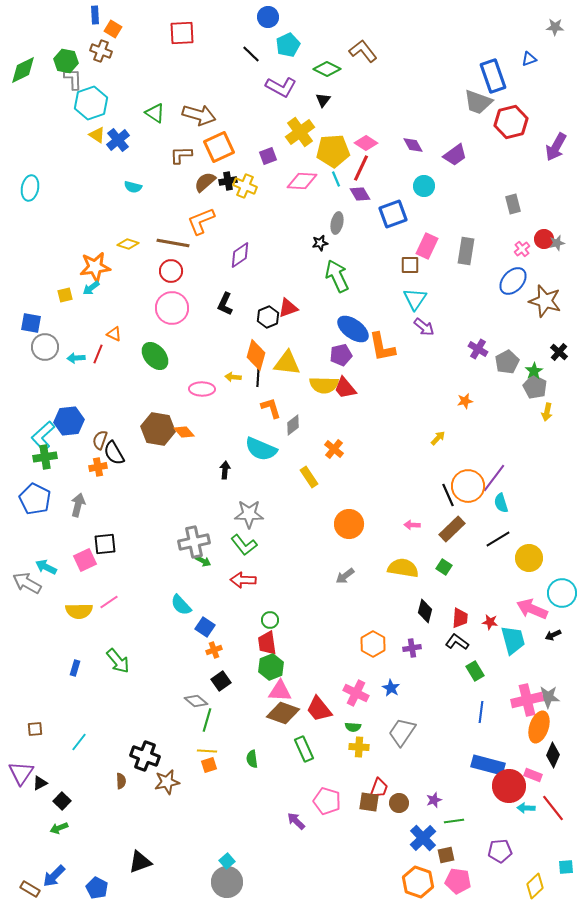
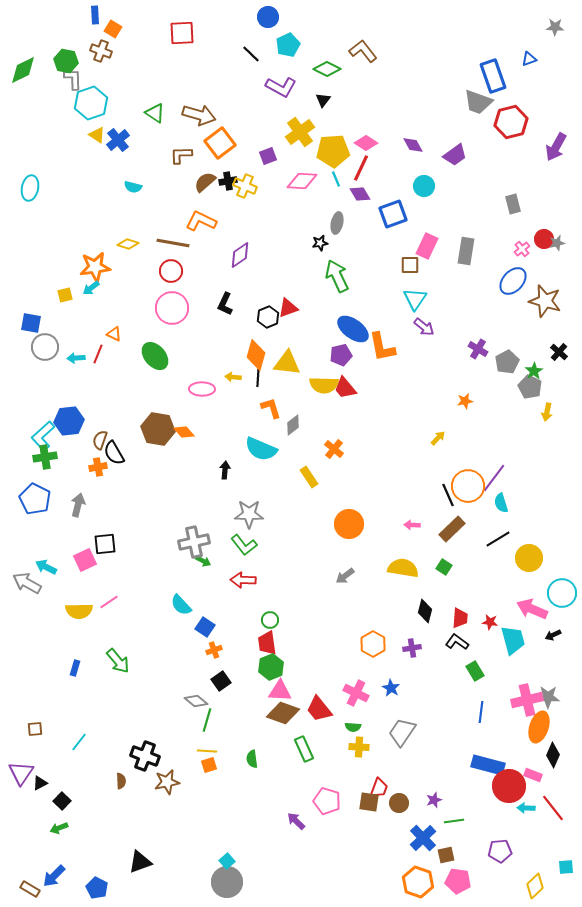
orange square at (219, 147): moved 1 px right, 4 px up; rotated 12 degrees counterclockwise
orange L-shape at (201, 221): rotated 48 degrees clockwise
gray pentagon at (535, 387): moved 5 px left
